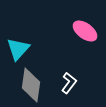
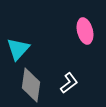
pink ellipse: rotated 40 degrees clockwise
white L-shape: rotated 15 degrees clockwise
